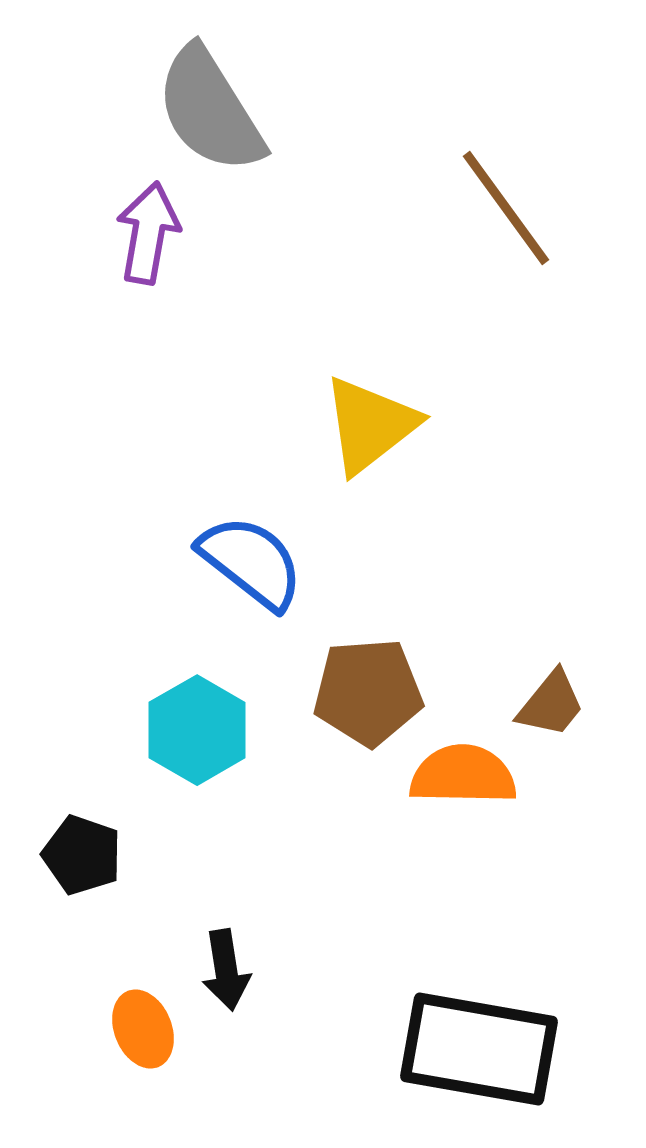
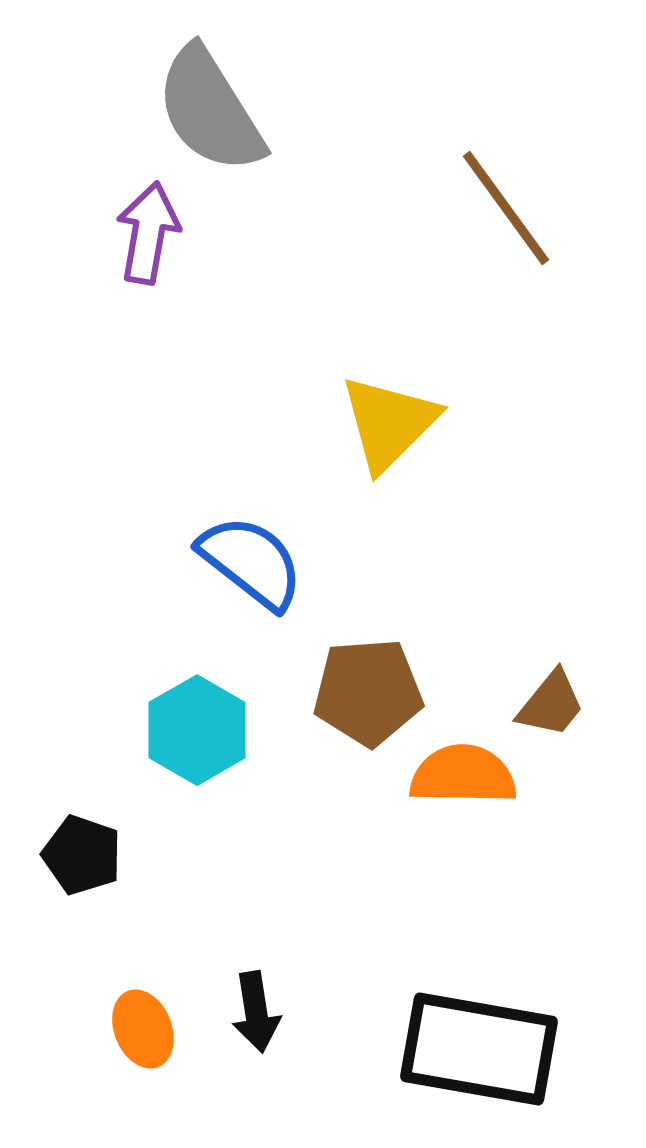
yellow triangle: moved 19 px right, 2 px up; rotated 7 degrees counterclockwise
black arrow: moved 30 px right, 42 px down
